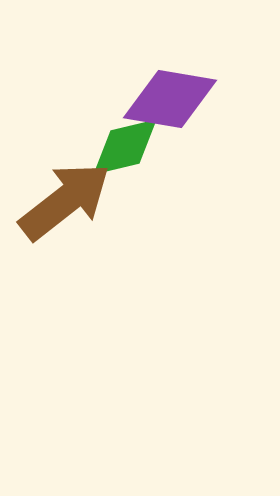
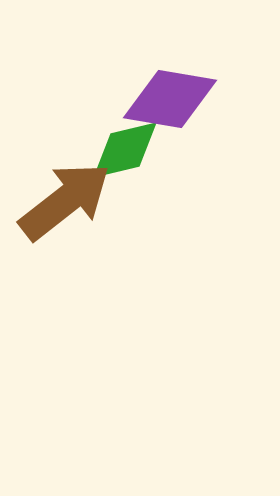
green diamond: moved 3 px down
